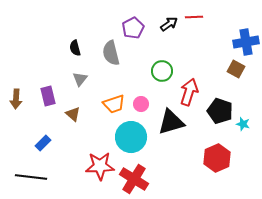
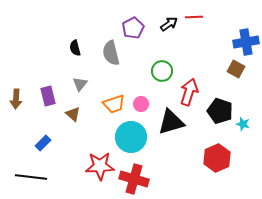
gray triangle: moved 5 px down
red cross: rotated 16 degrees counterclockwise
